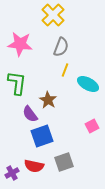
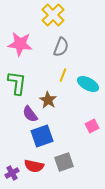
yellow line: moved 2 px left, 5 px down
